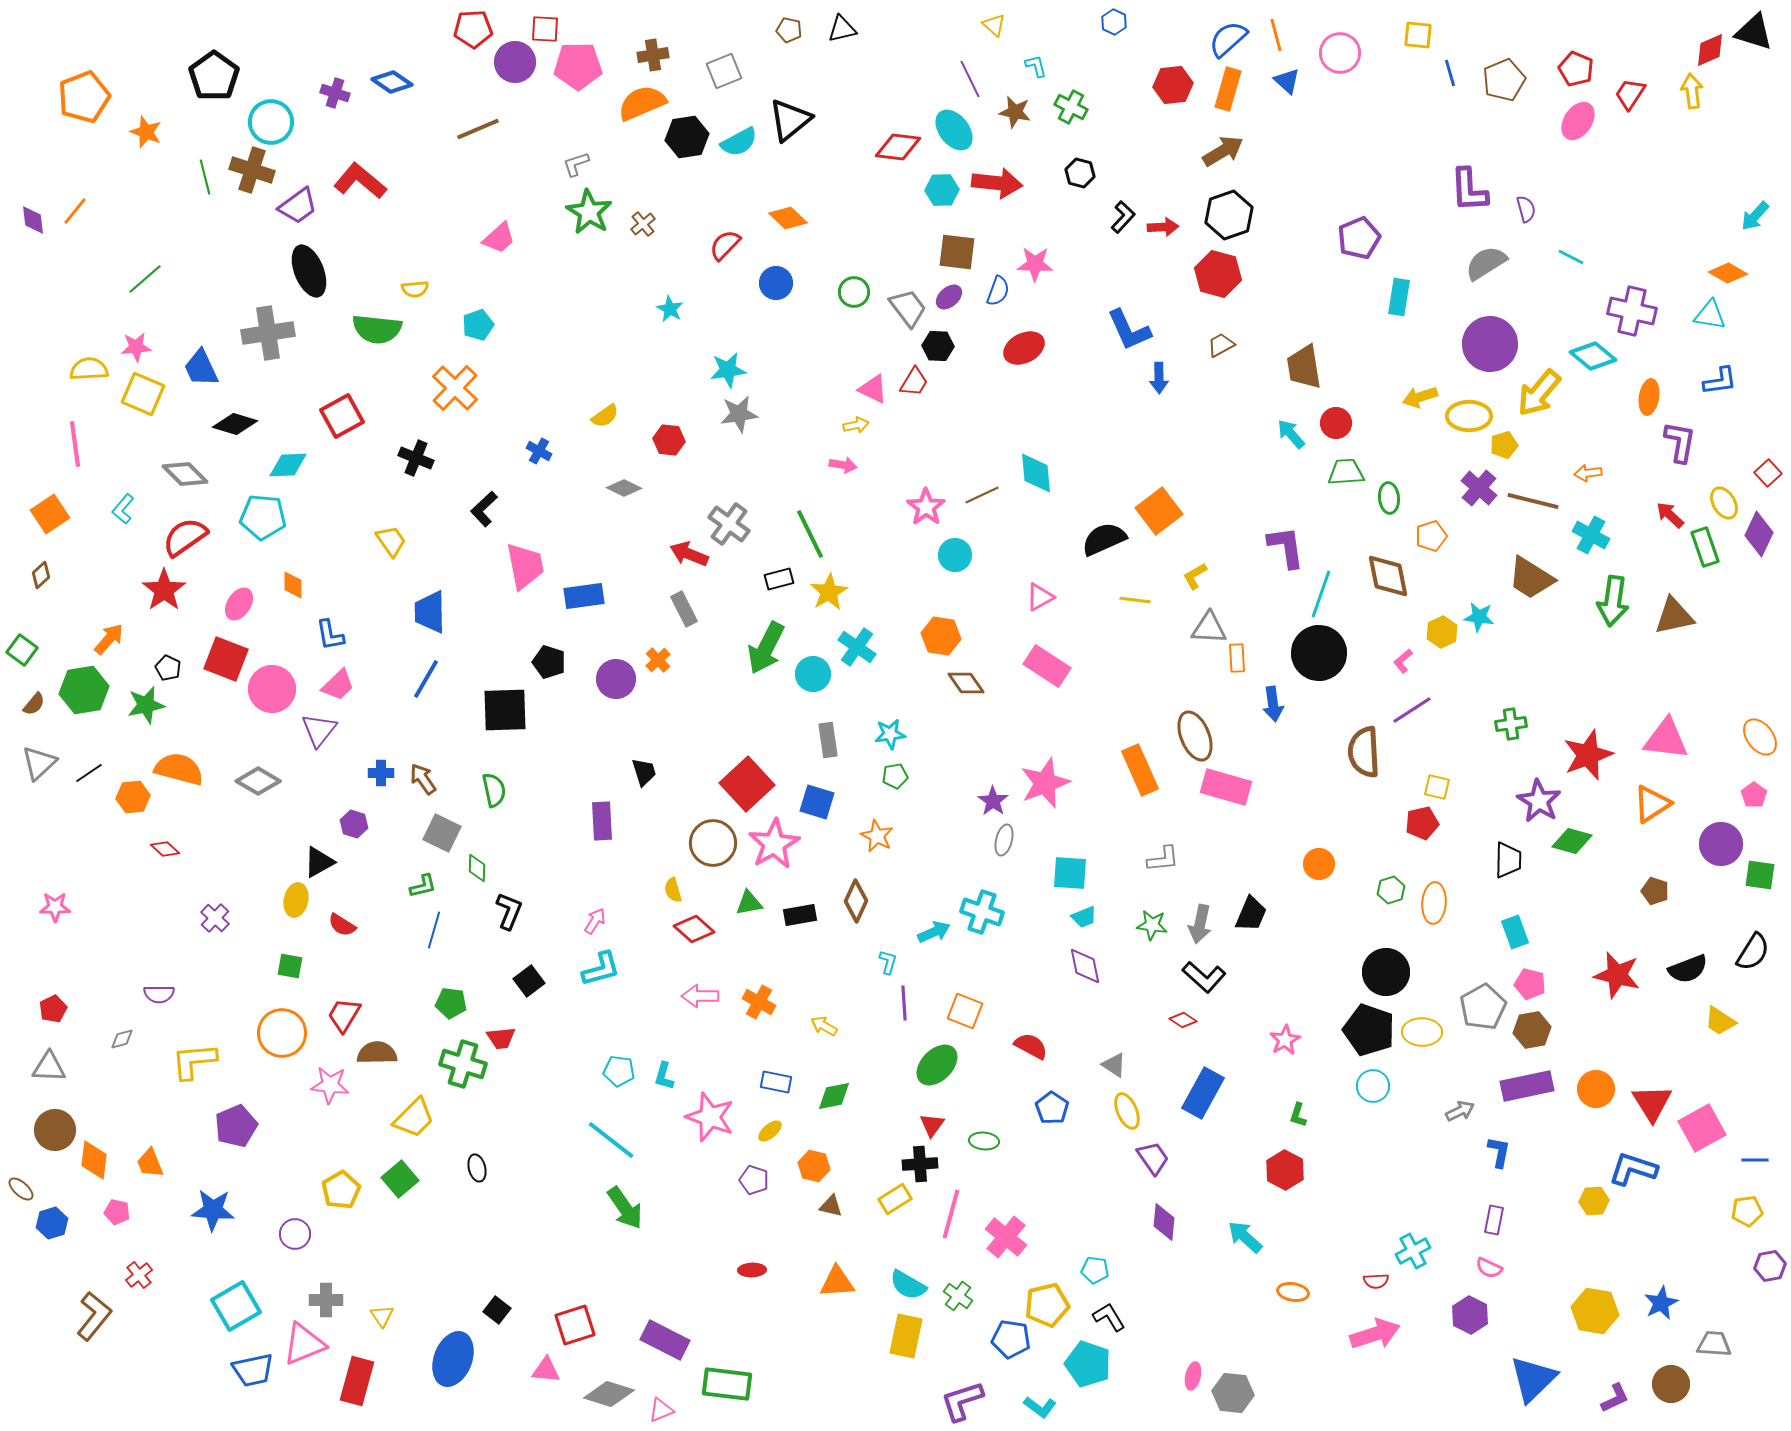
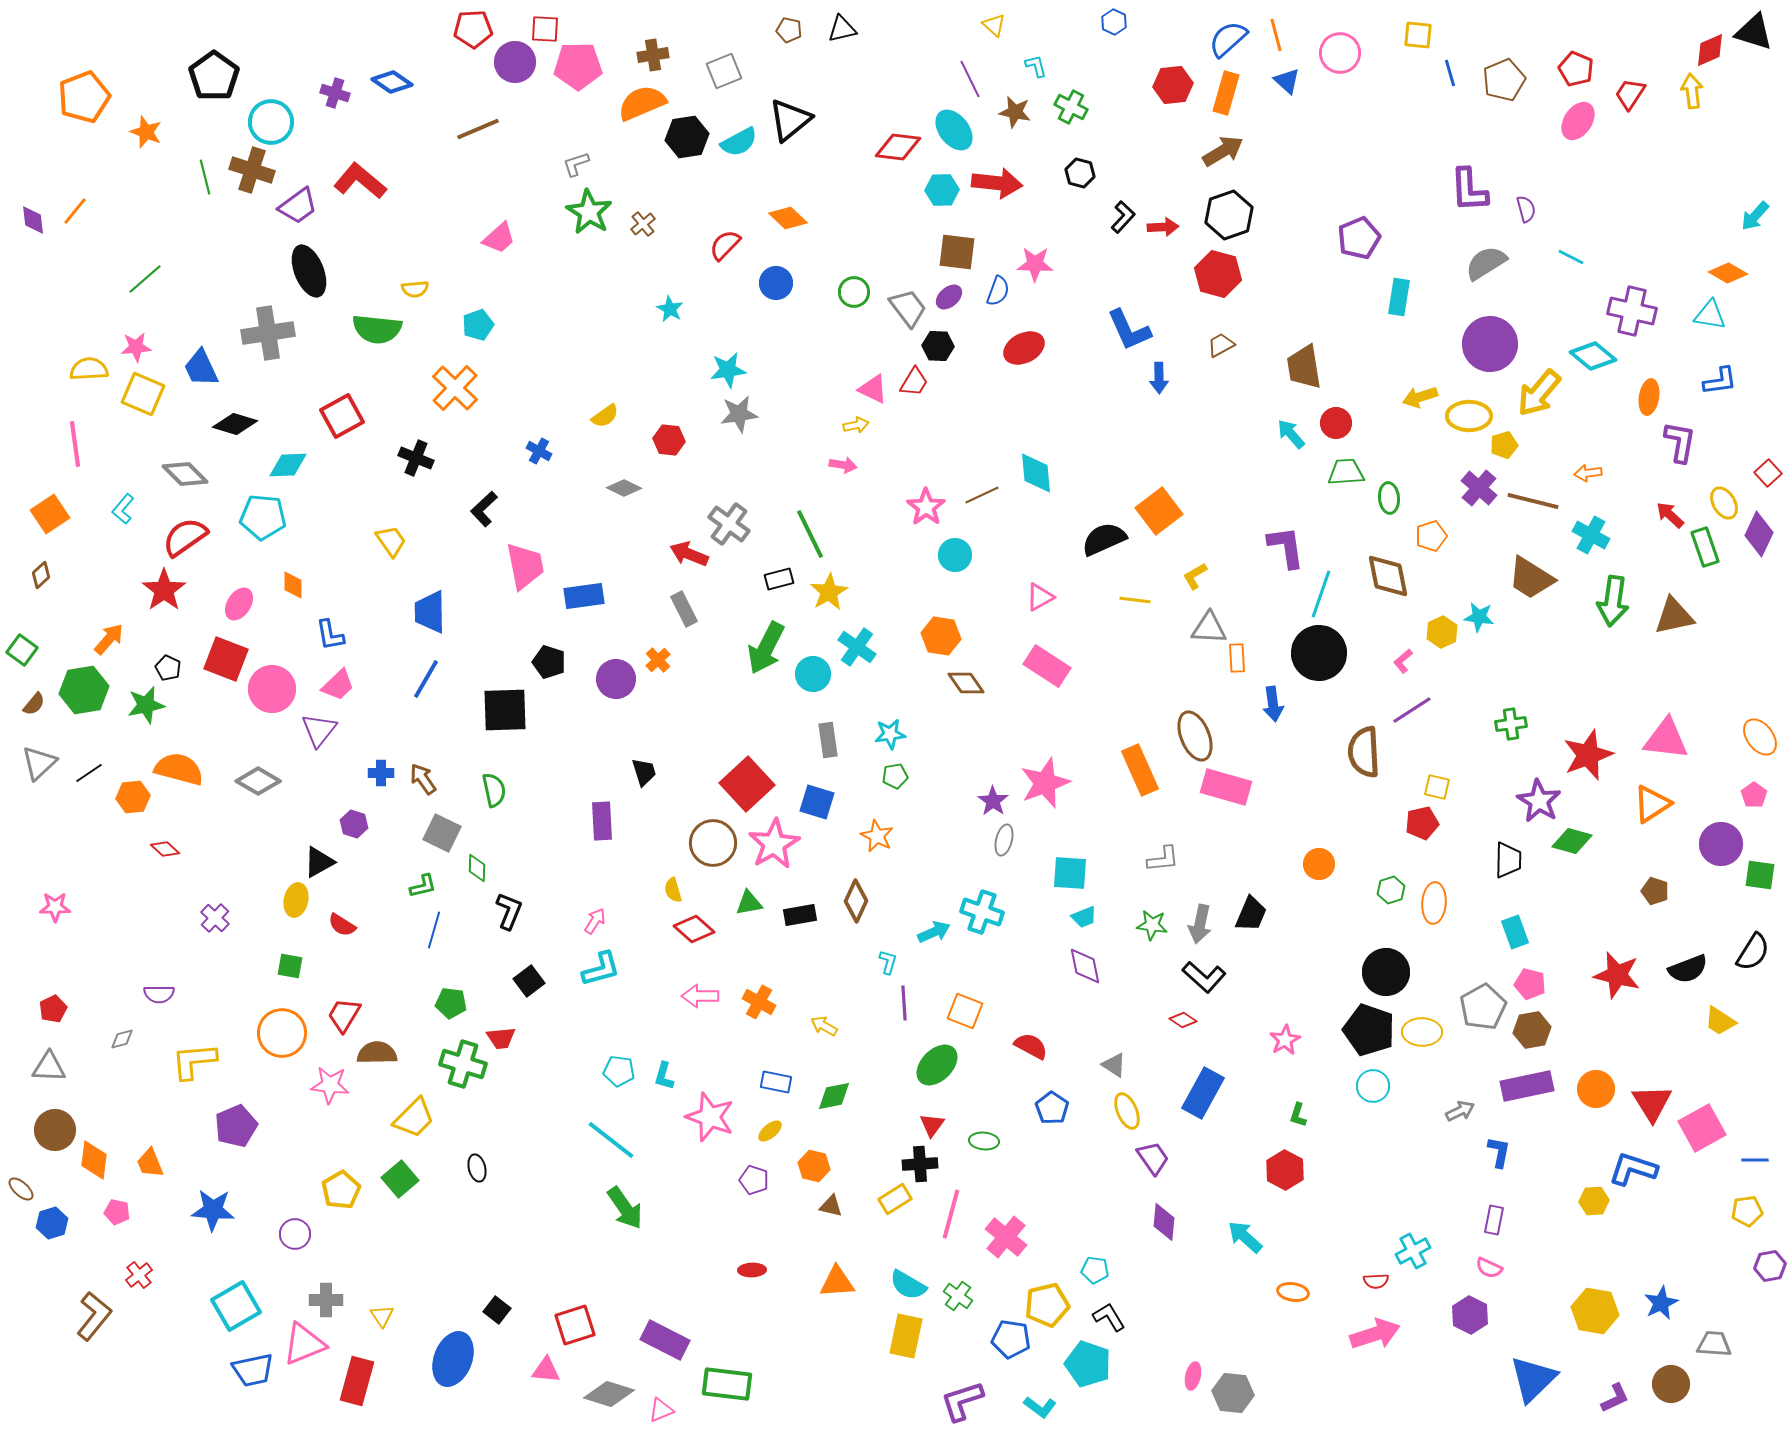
orange rectangle at (1228, 89): moved 2 px left, 4 px down
